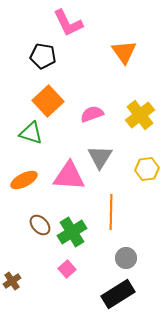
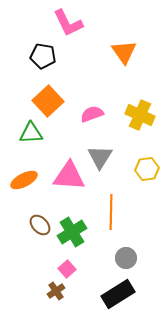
yellow cross: rotated 28 degrees counterclockwise
green triangle: rotated 20 degrees counterclockwise
brown cross: moved 44 px right, 10 px down
